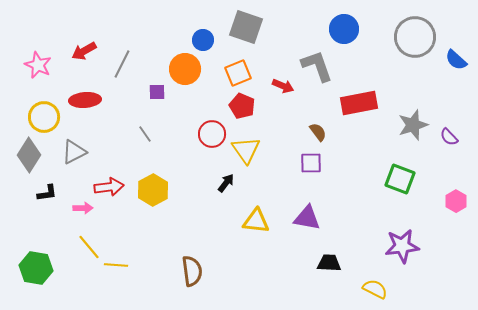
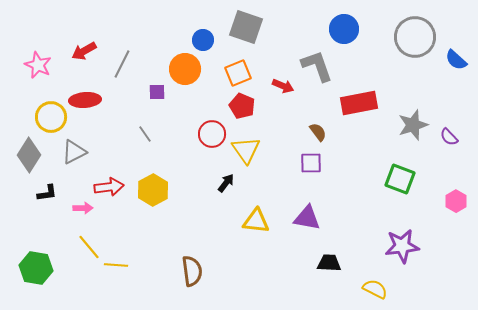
yellow circle at (44, 117): moved 7 px right
